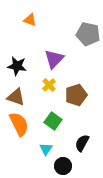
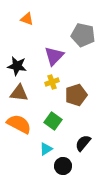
orange triangle: moved 3 px left, 1 px up
gray pentagon: moved 5 px left, 1 px down
purple triangle: moved 3 px up
yellow cross: moved 3 px right, 3 px up; rotated 24 degrees clockwise
brown triangle: moved 3 px right, 4 px up; rotated 12 degrees counterclockwise
orange semicircle: rotated 35 degrees counterclockwise
black semicircle: moved 1 px right; rotated 12 degrees clockwise
cyan triangle: rotated 24 degrees clockwise
